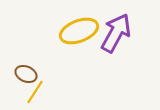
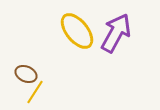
yellow ellipse: moved 2 px left; rotated 72 degrees clockwise
